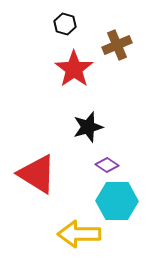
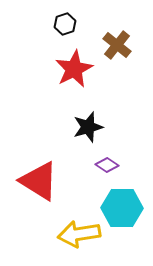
black hexagon: rotated 25 degrees clockwise
brown cross: rotated 28 degrees counterclockwise
red star: rotated 9 degrees clockwise
red triangle: moved 2 px right, 7 px down
cyan hexagon: moved 5 px right, 7 px down
yellow arrow: rotated 9 degrees counterclockwise
